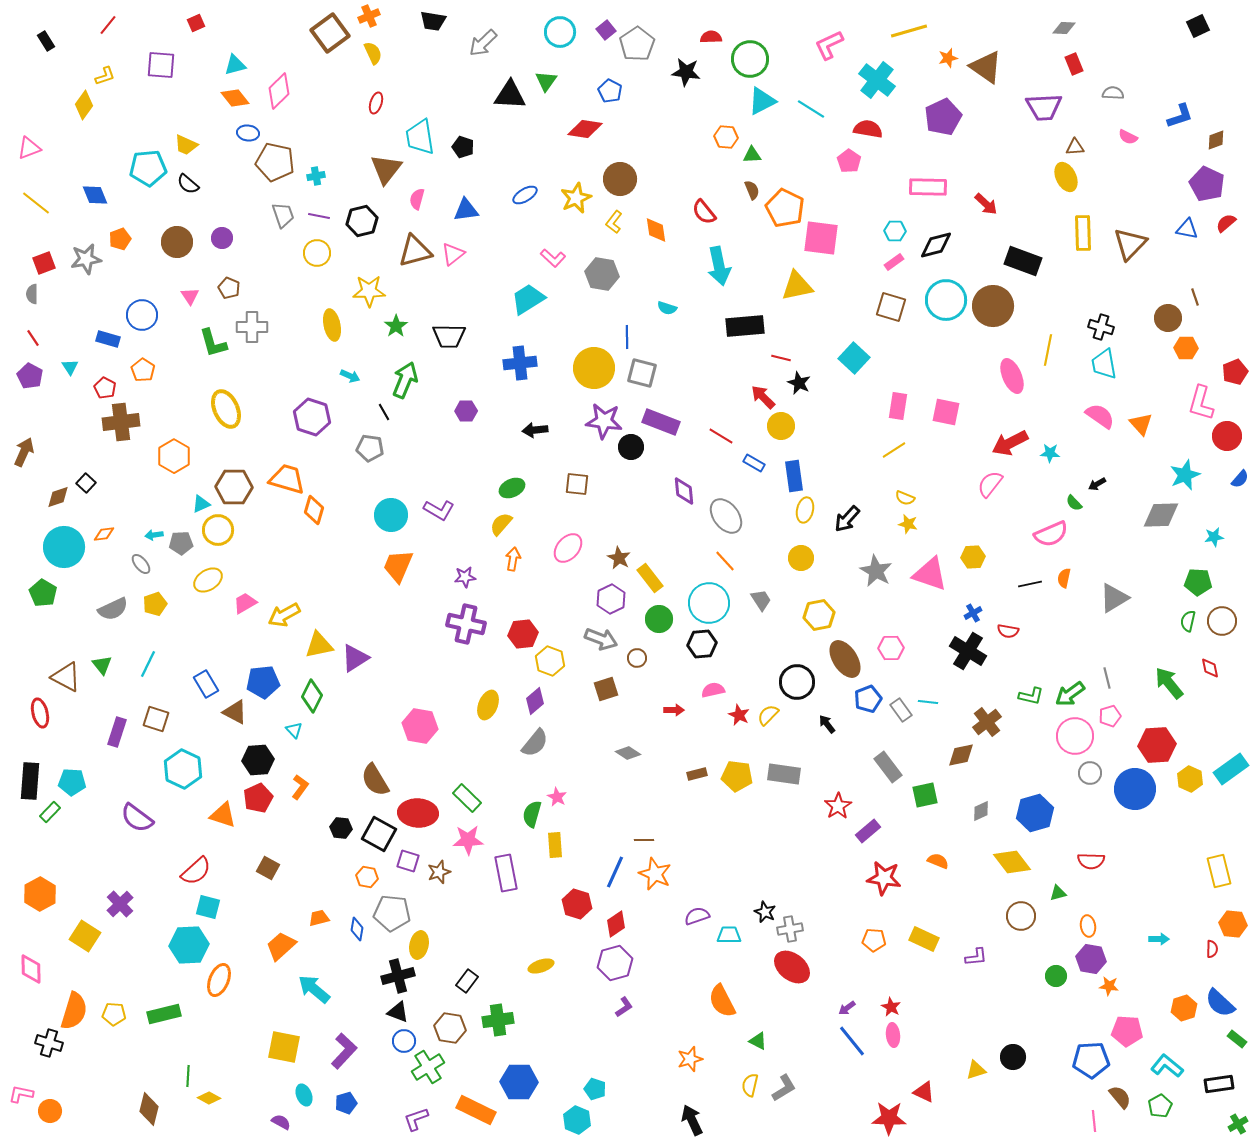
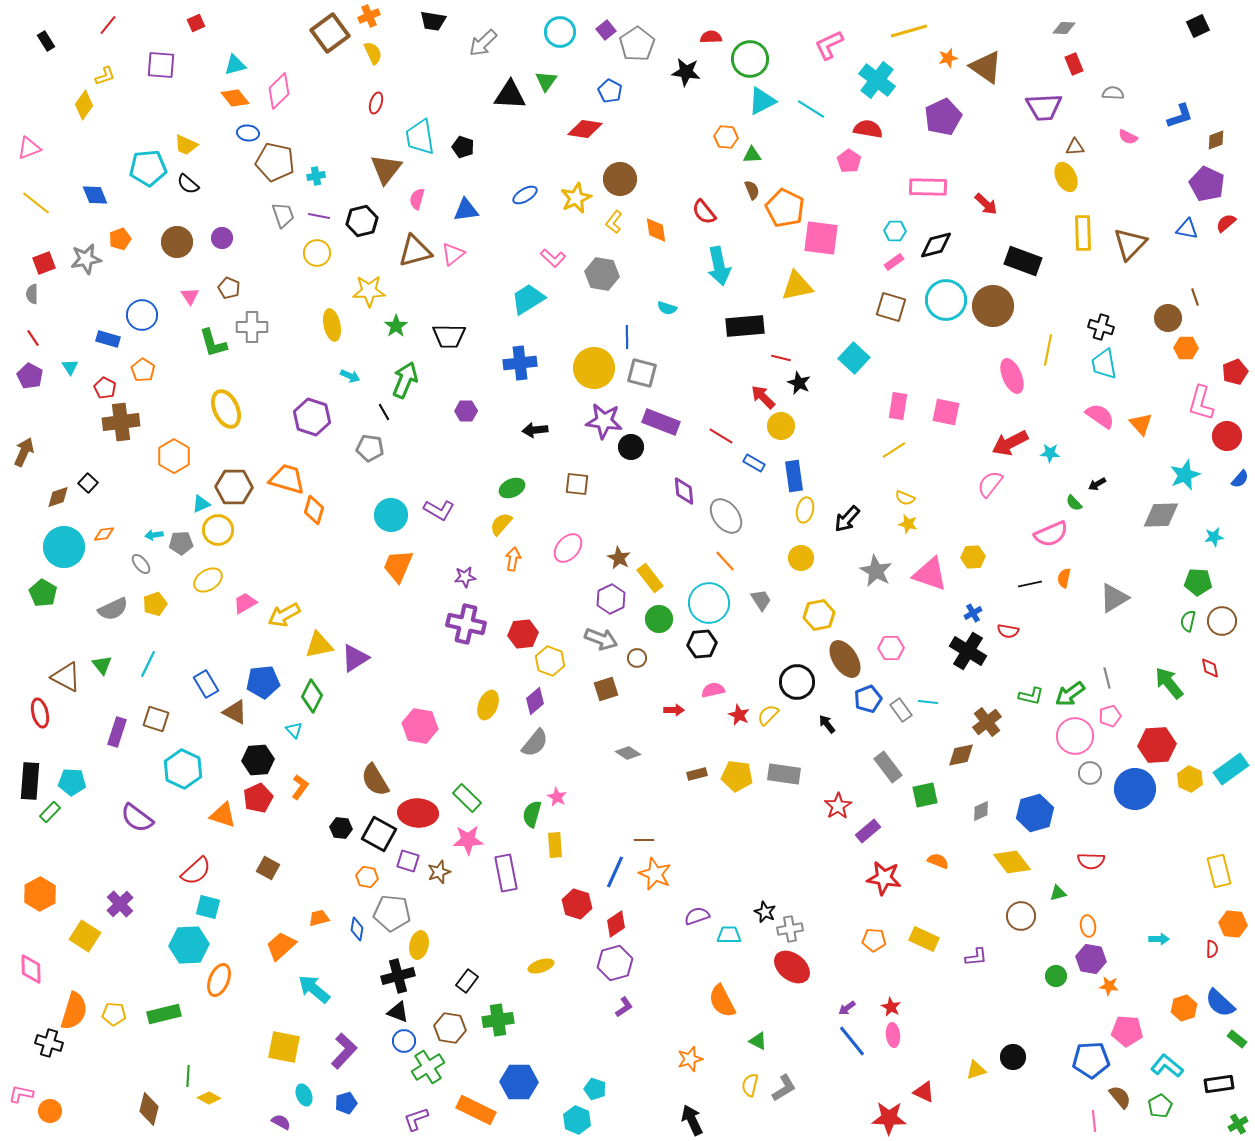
black square at (86, 483): moved 2 px right
